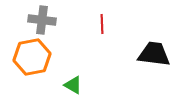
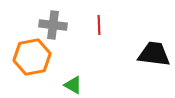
gray cross: moved 11 px right, 5 px down
red line: moved 3 px left, 1 px down
